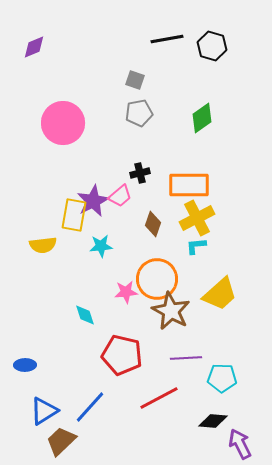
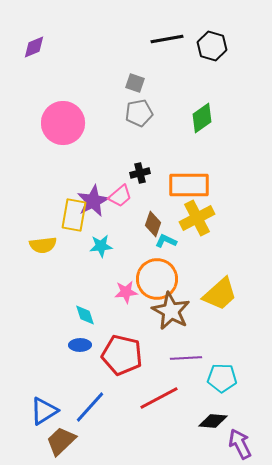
gray square: moved 3 px down
cyan L-shape: moved 30 px left, 5 px up; rotated 30 degrees clockwise
blue ellipse: moved 55 px right, 20 px up
